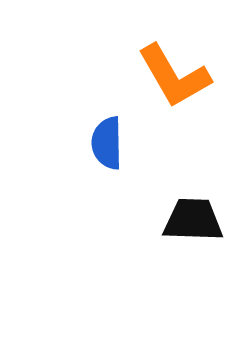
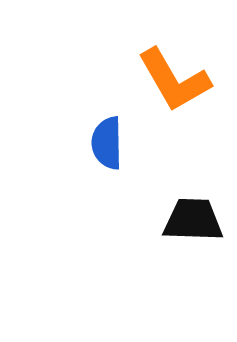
orange L-shape: moved 4 px down
